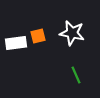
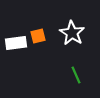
white star: rotated 20 degrees clockwise
